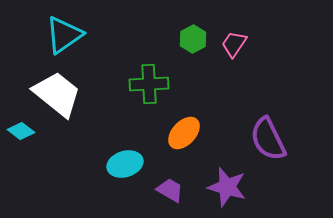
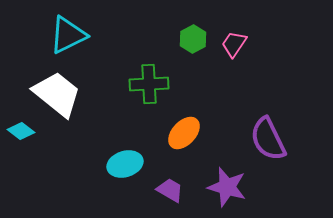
cyan triangle: moved 4 px right; rotated 9 degrees clockwise
